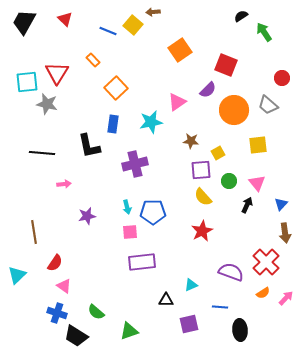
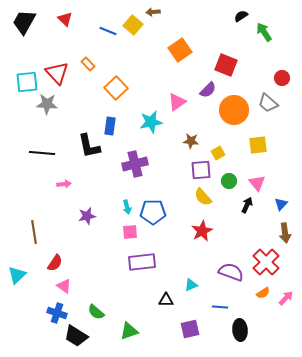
orange rectangle at (93, 60): moved 5 px left, 4 px down
red triangle at (57, 73): rotated 15 degrees counterclockwise
gray star at (47, 104): rotated 10 degrees counterclockwise
gray trapezoid at (268, 105): moved 2 px up
blue rectangle at (113, 124): moved 3 px left, 2 px down
purple square at (189, 324): moved 1 px right, 5 px down
